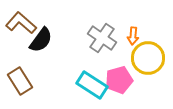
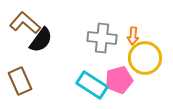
brown L-shape: moved 4 px right
gray cross: rotated 28 degrees counterclockwise
yellow circle: moved 3 px left
brown rectangle: rotated 8 degrees clockwise
